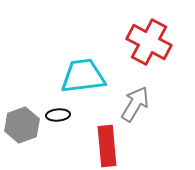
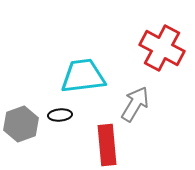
red cross: moved 13 px right, 6 px down
black ellipse: moved 2 px right
gray hexagon: moved 1 px left, 1 px up
red rectangle: moved 1 px up
